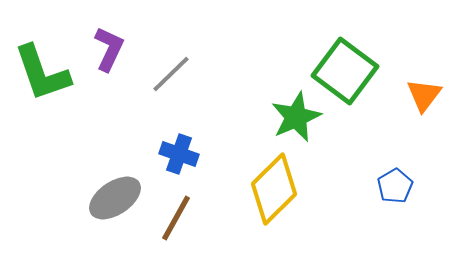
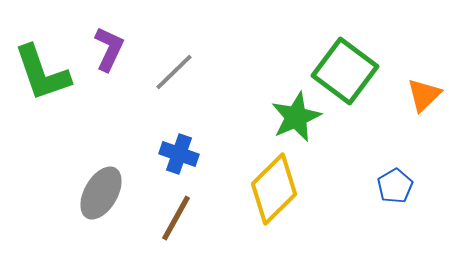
gray line: moved 3 px right, 2 px up
orange triangle: rotated 9 degrees clockwise
gray ellipse: moved 14 px left, 5 px up; rotated 26 degrees counterclockwise
